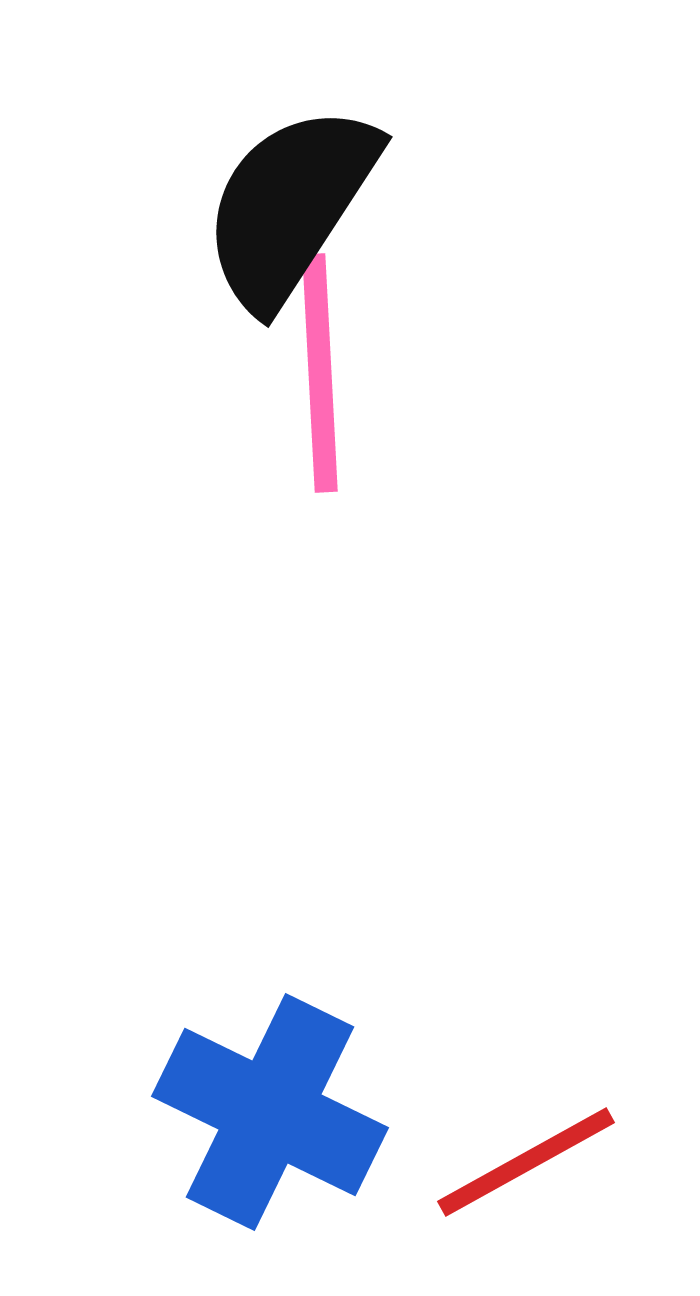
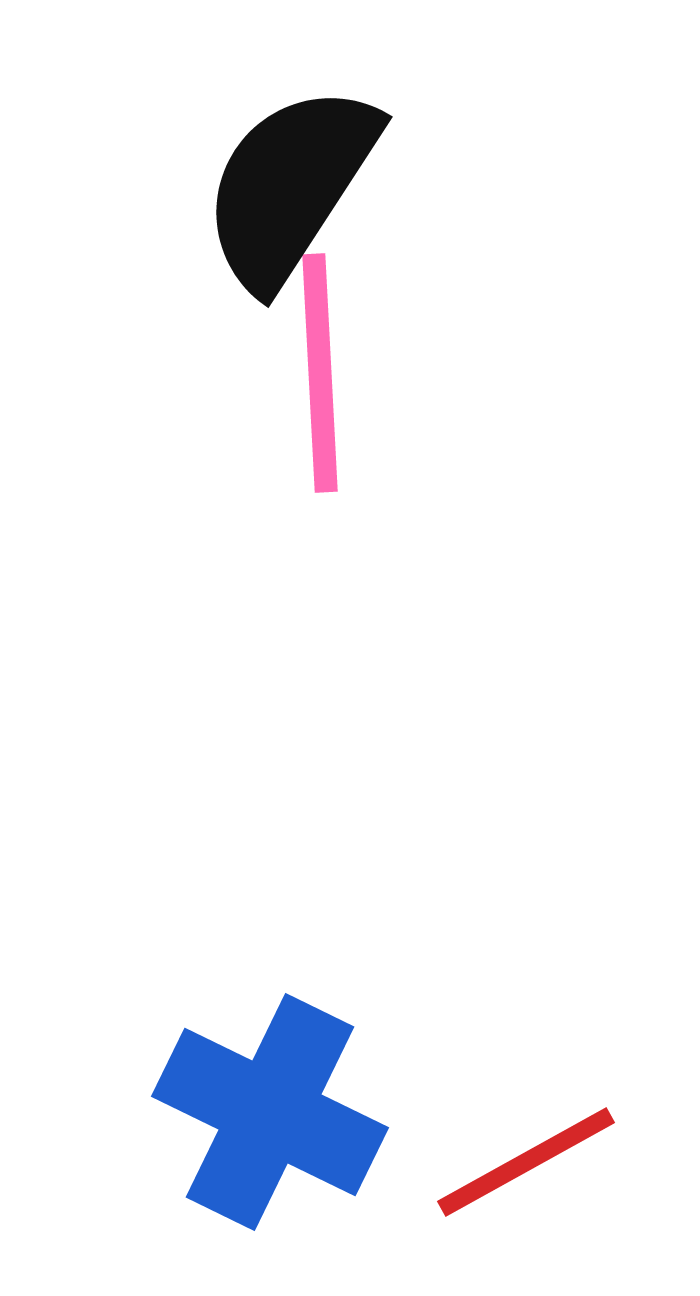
black semicircle: moved 20 px up
